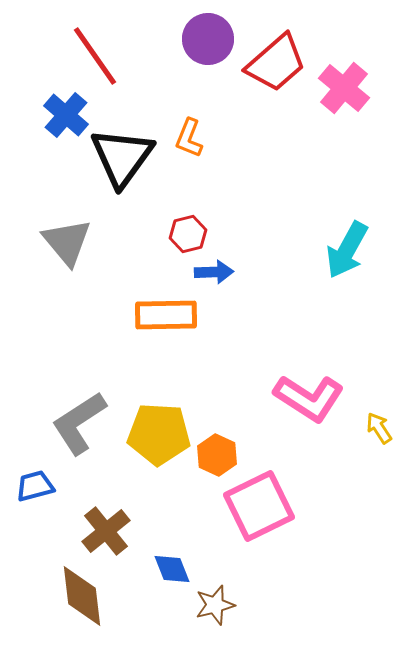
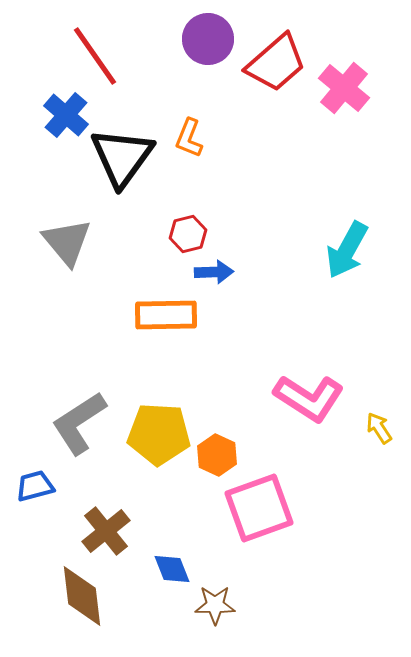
pink square: moved 2 px down; rotated 6 degrees clockwise
brown star: rotated 15 degrees clockwise
